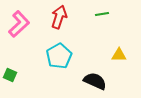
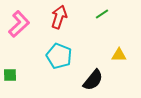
green line: rotated 24 degrees counterclockwise
cyan pentagon: rotated 20 degrees counterclockwise
green square: rotated 24 degrees counterclockwise
black semicircle: moved 2 px left, 1 px up; rotated 105 degrees clockwise
